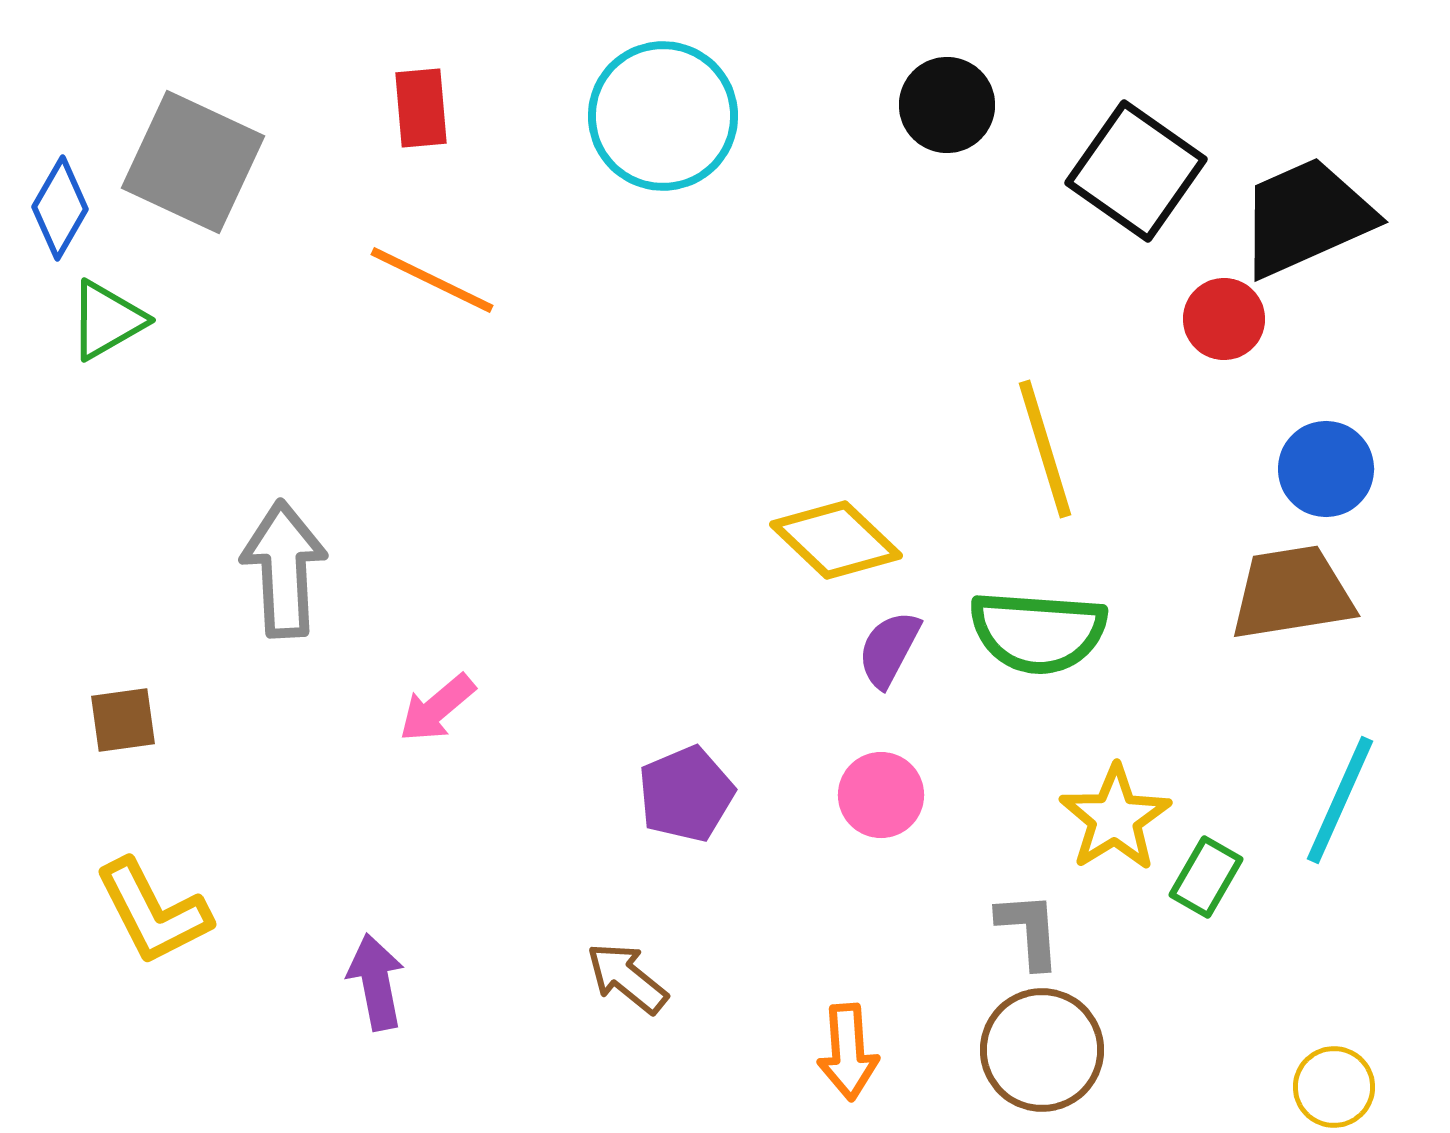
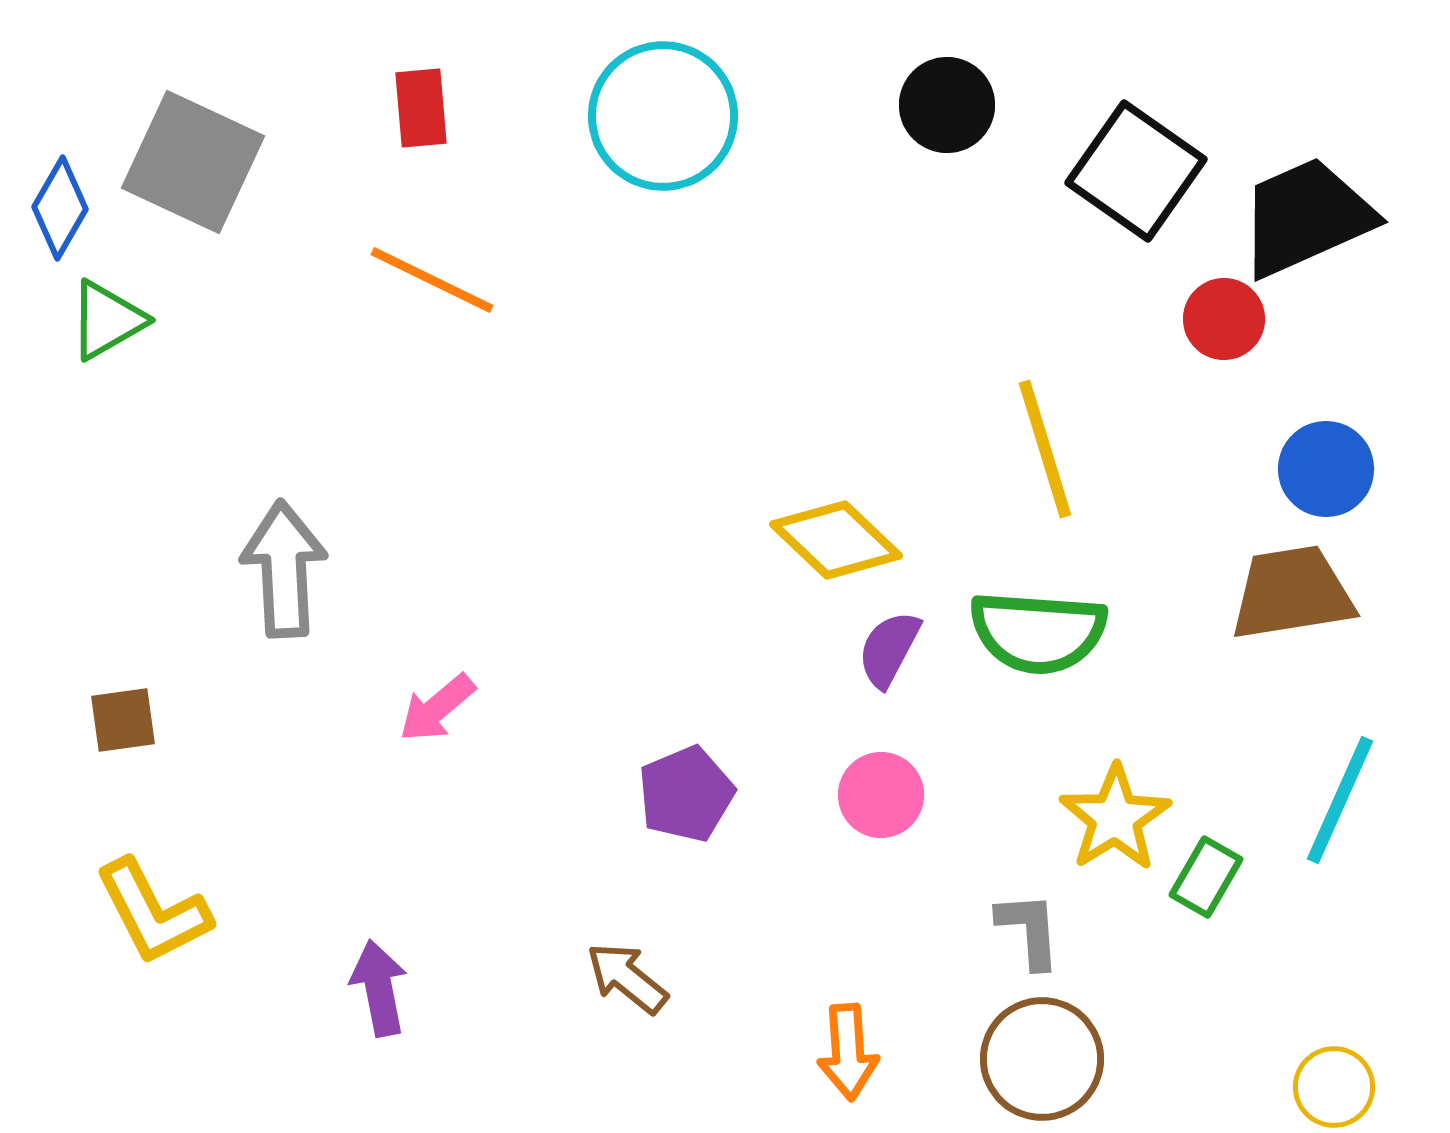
purple arrow: moved 3 px right, 6 px down
brown circle: moved 9 px down
